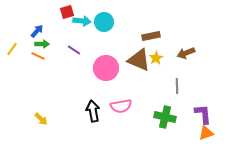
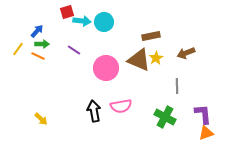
yellow line: moved 6 px right
black arrow: moved 1 px right
green cross: rotated 15 degrees clockwise
